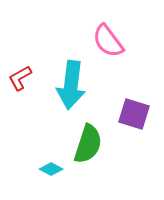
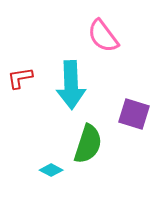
pink semicircle: moved 5 px left, 5 px up
red L-shape: rotated 20 degrees clockwise
cyan arrow: rotated 9 degrees counterclockwise
cyan diamond: moved 1 px down
